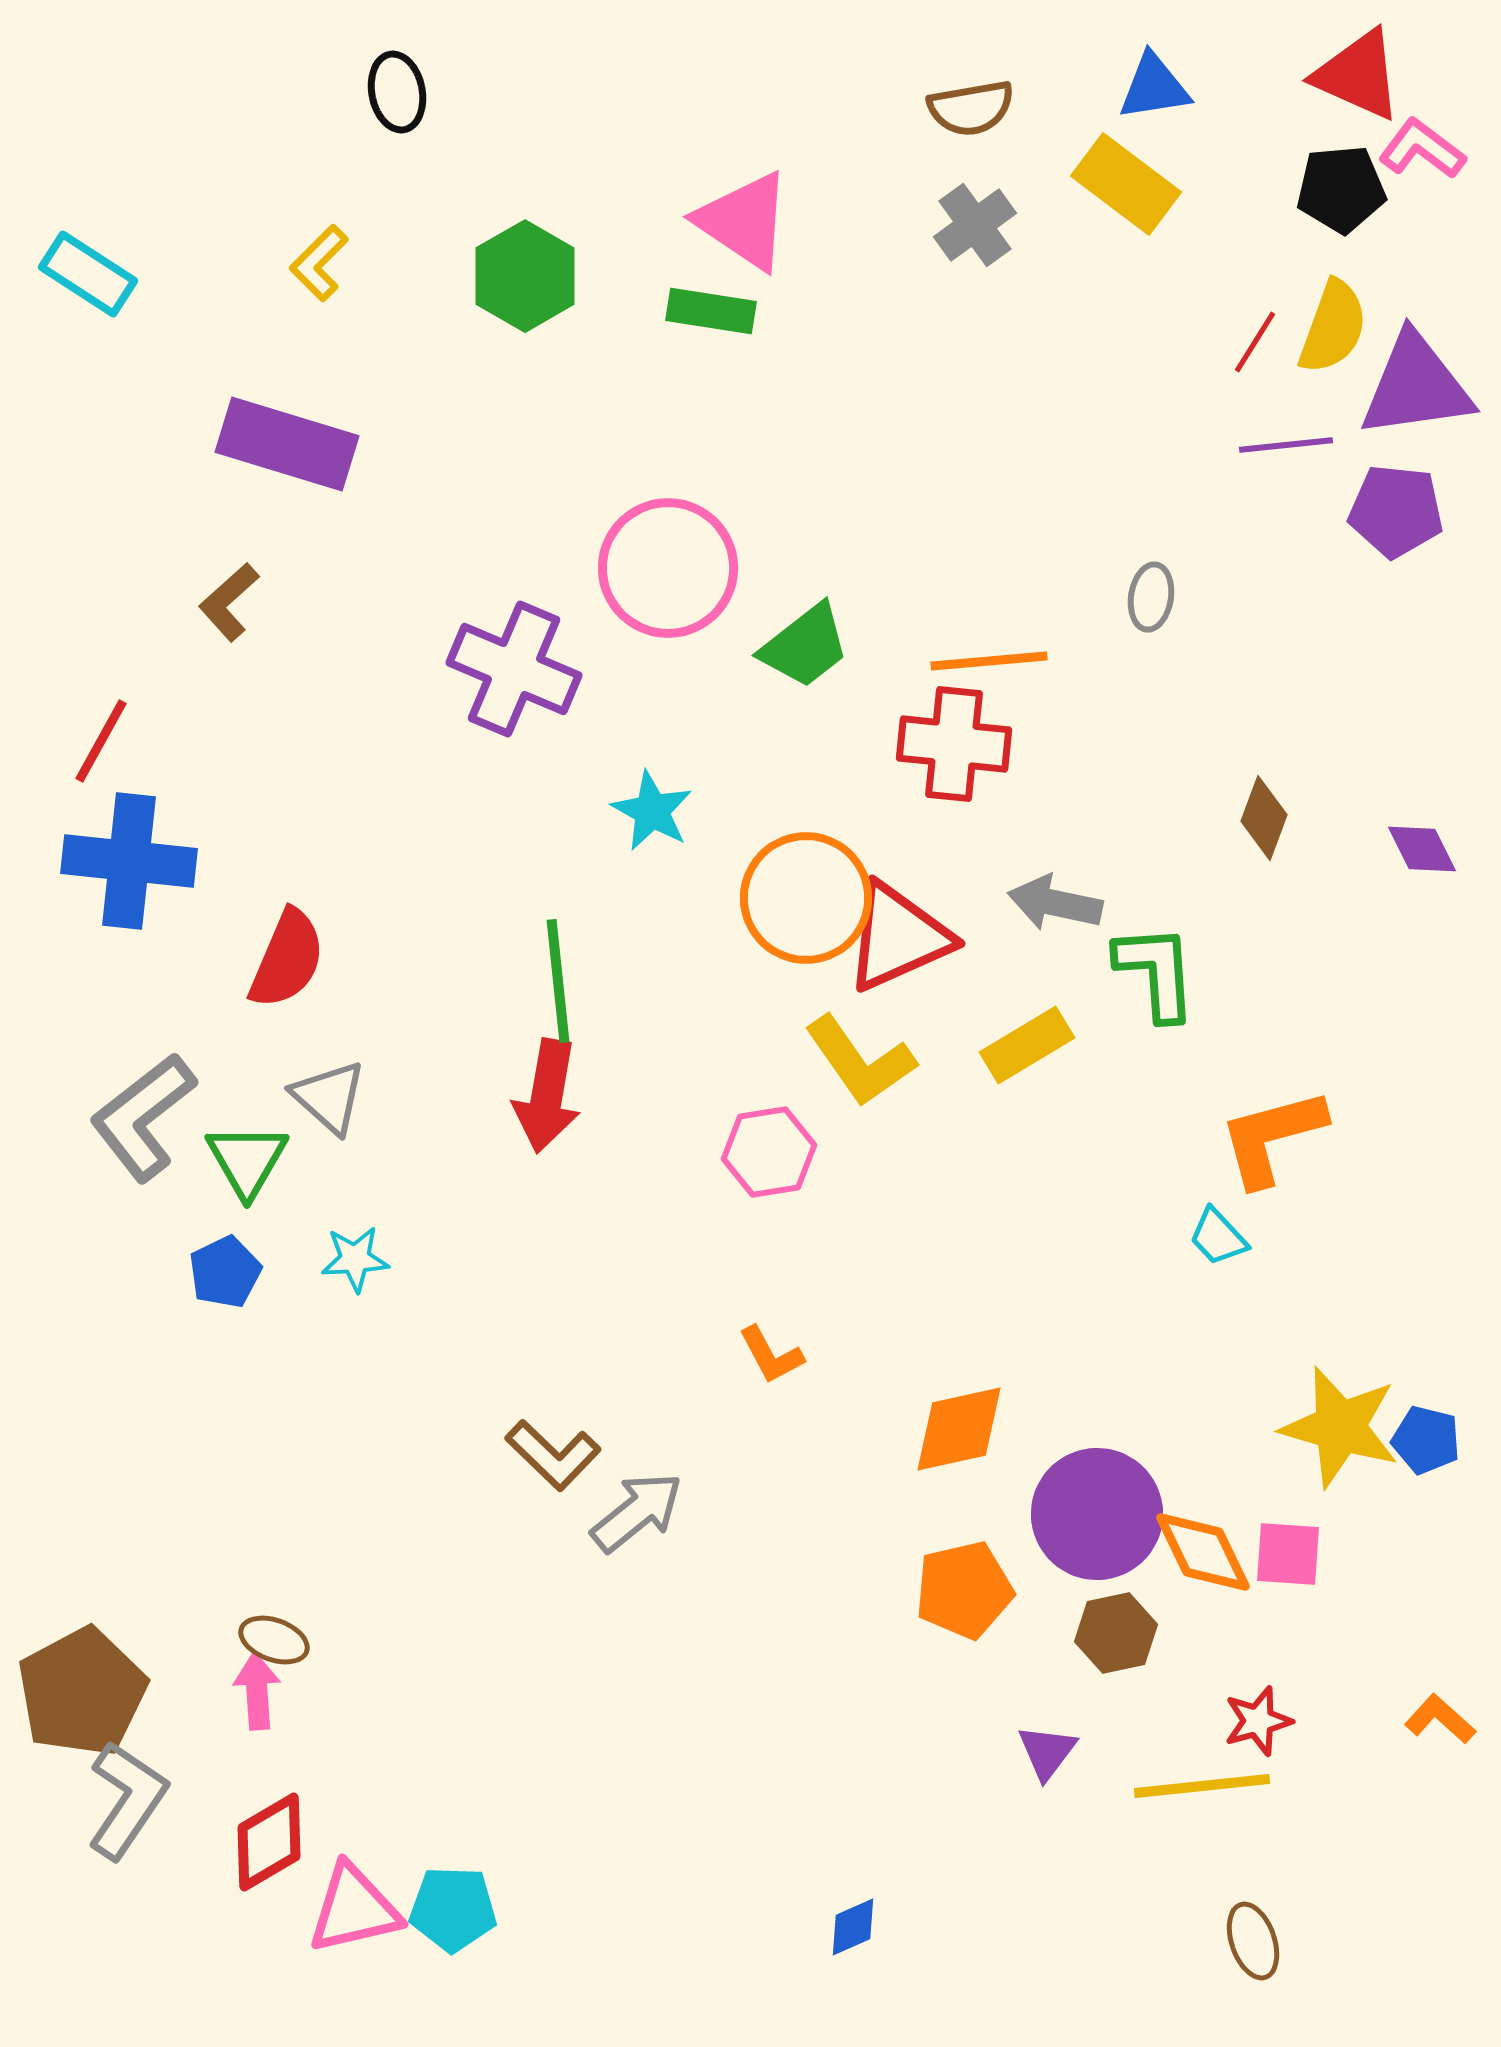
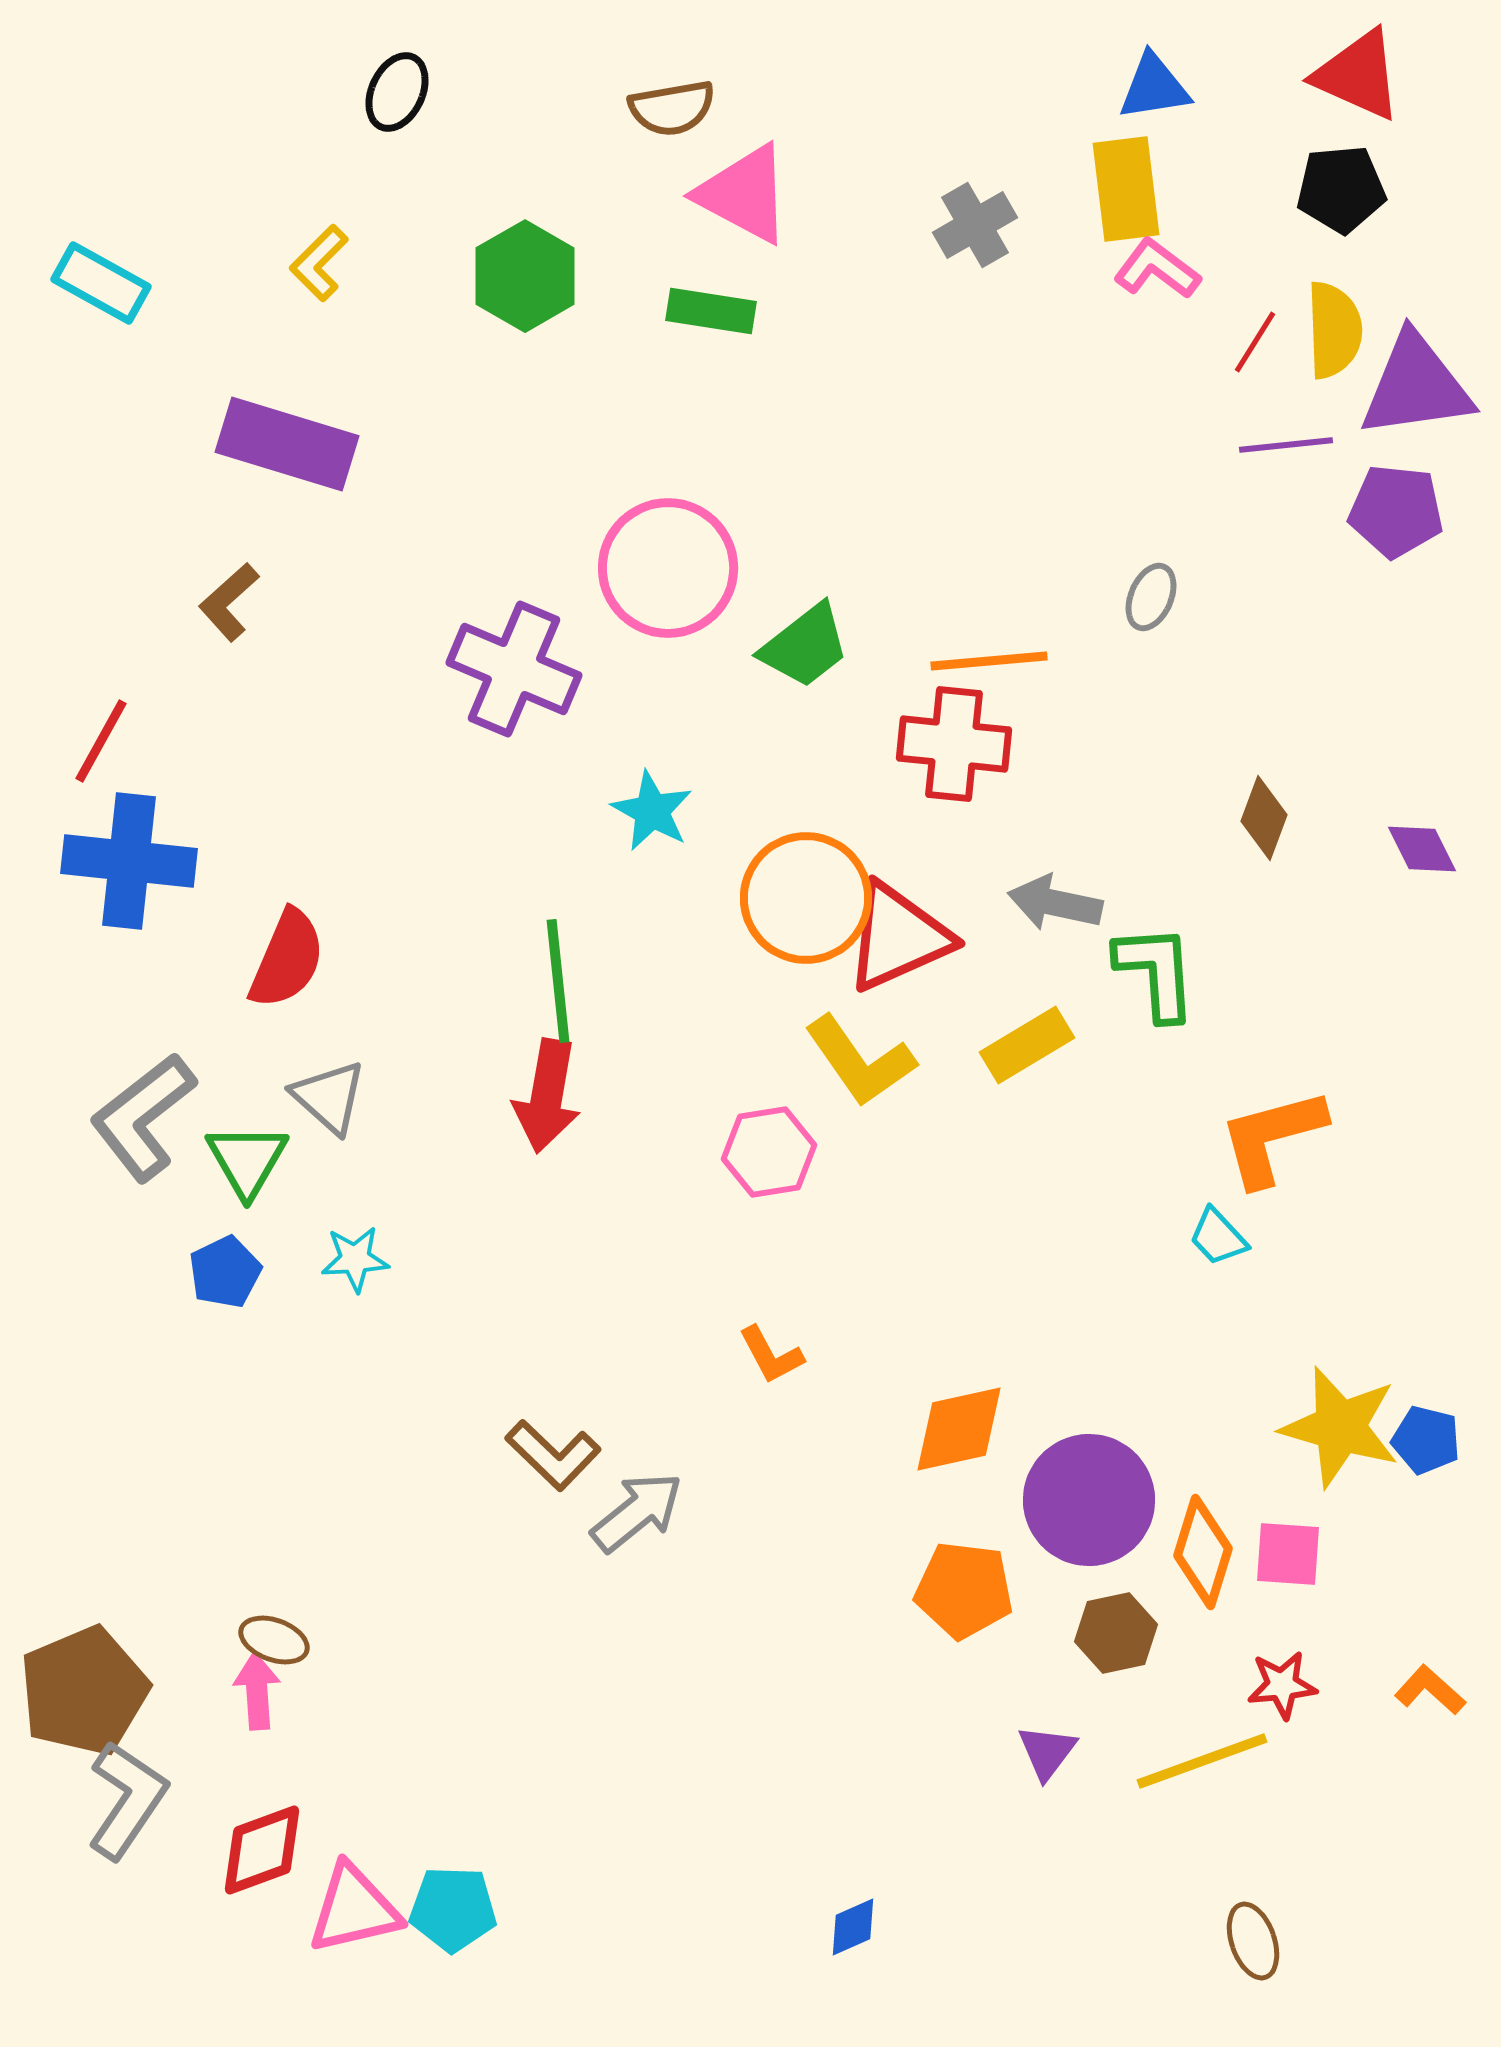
black ellipse at (397, 92): rotated 36 degrees clockwise
brown semicircle at (971, 108): moved 299 px left
pink L-shape at (1422, 149): moved 265 px left, 120 px down
yellow rectangle at (1126, 184): moved 5 px down; rotated 46 degrees clockwise
pink triangle at (744, 221): moved 27 px up; rotated 6 degrees counterclockwise
gray cross at (975, 225): rotated 6 degrees clockwise
cyan rectangle at (88, 274): moved 13 px right, 9 px down; rotated 4 degrees counterclockwise
yellow semicircle at (1333, 327): moved 1 px right, 3 px down; rotated 22 degrees counterclockwise
gray ellipse at (1151, 597): rotated 14 degrees clockwise
purple circle at (1097, 1514): moved 8 px left, 14 px up
orange diamond at (1203, 1552): rotated 43 degrees clockwise
orange pentagon at (964, 1590): rotated 20 degrees clockwise
brown pentagon at (82, 1692): moved 2 px right, 1 px up; rotated 5 degrees clockwise
orange L-shape at (1440, 1719): moved 10 px left, 29 px up
red star at (1258, 1721): moved 24 px right, 36 px up; rotated 10 degrees clockwise
yellow line at (1202, 1786): moved 25 px up; rotated 14 degrees counterclockwise
red diamond at (269, 1842): moved 7 px left, 8 px down; rotated 10 degrees clockwise
